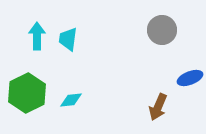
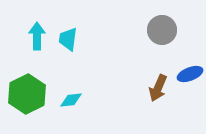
blue ellipse: moved 4 px up
green hexagon: moved 1 px down
brown arrow: moved 19 px up
